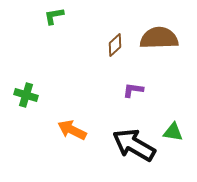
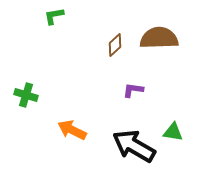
black arrow: moved 1 px down
